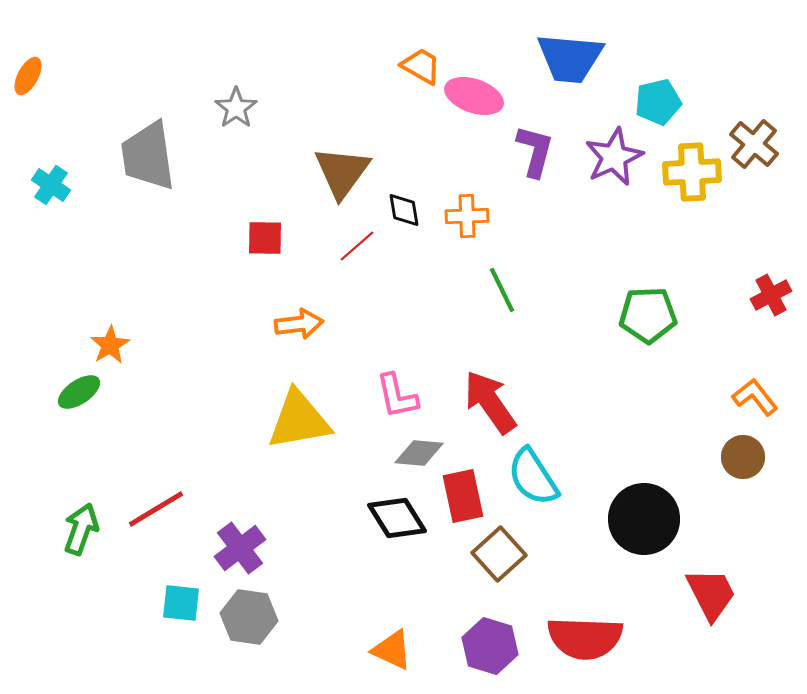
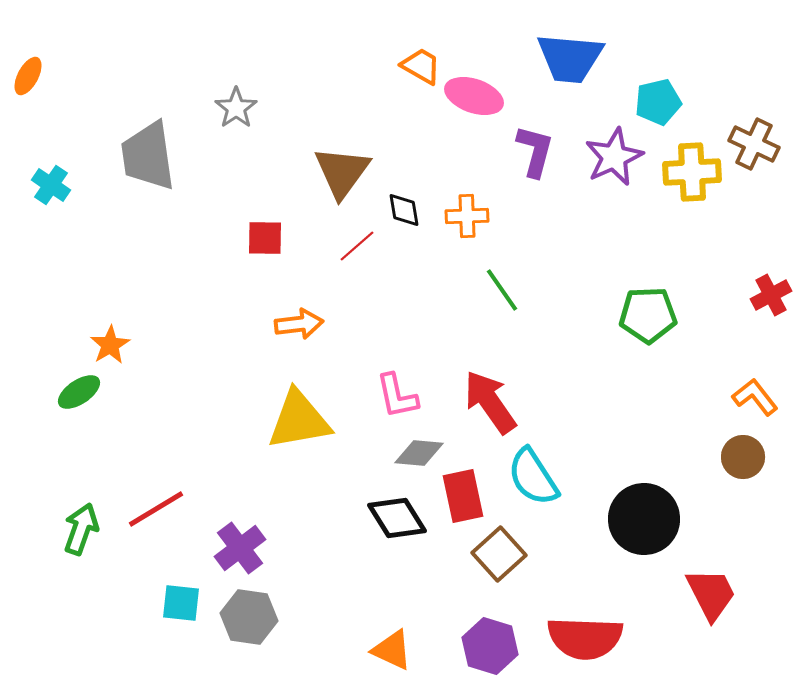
brown cross at (754, 144): rotated 15 degrees counterclockwise
green line at (502, 290): rotated 9 degrees counterclockwise
